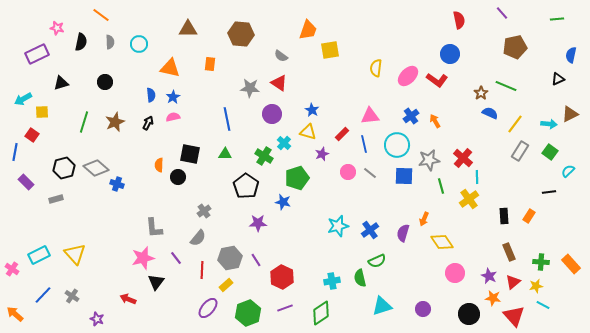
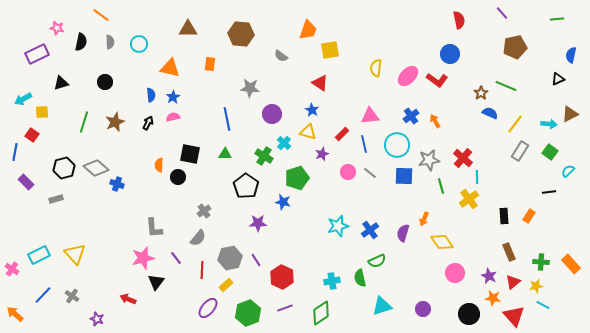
red triangle at (279, 83): moved 41 px right
